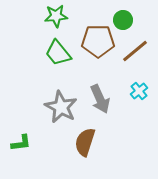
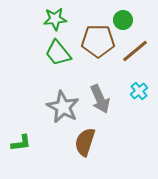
green star: moved 1 px left, 3 px down
gray star: moved 2 px right
